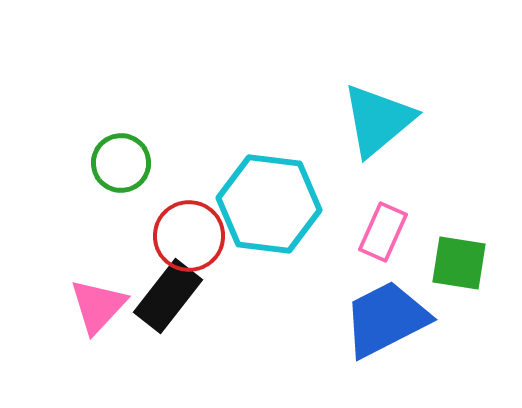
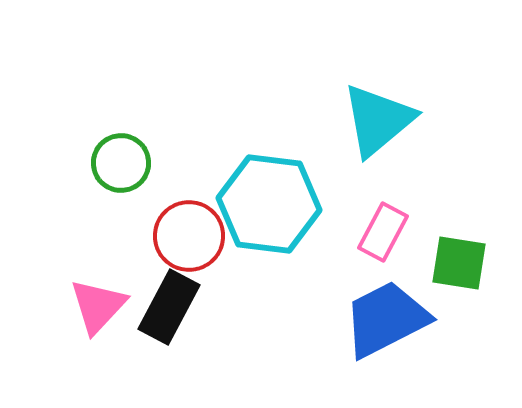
pink rectangle: rotated 4 degrees clockwise
black rectangle: moved 1 px right, 11 px down; rotated 10 degrees counterclockwise
